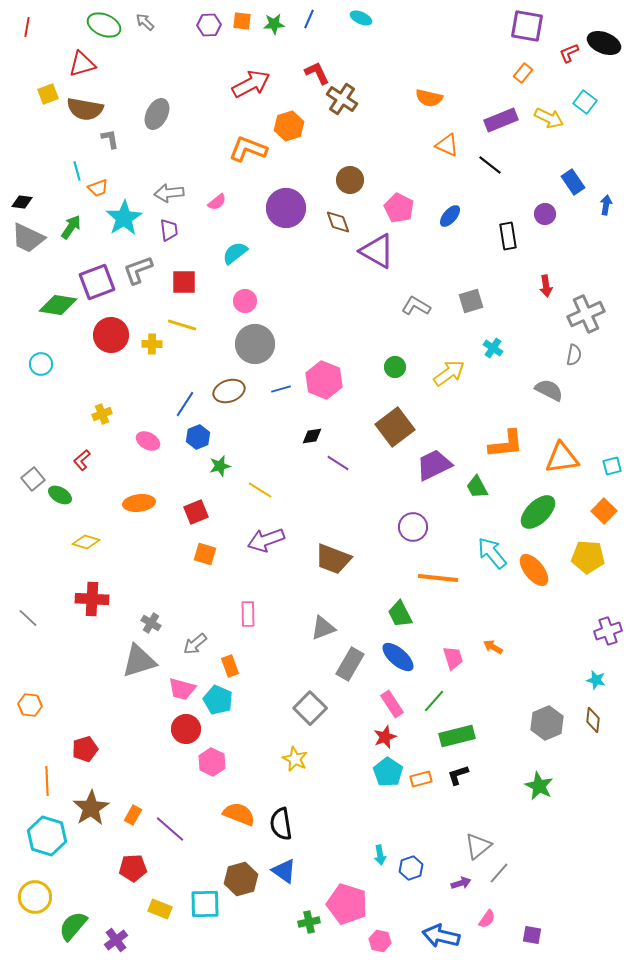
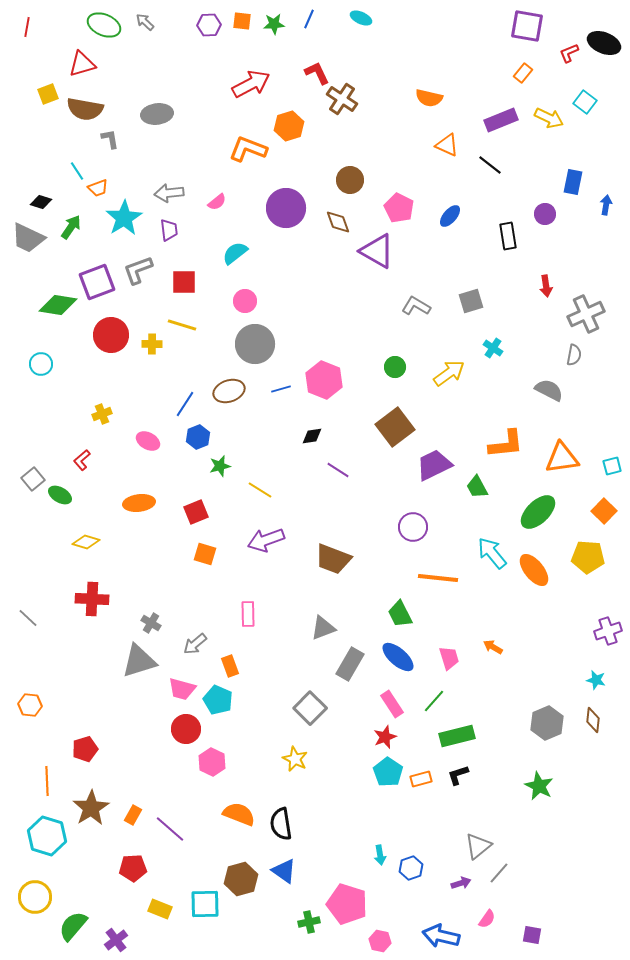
gray ellipse at (157, 114): rotated 56 degrees clockwise
cyan line at (77, 171): rotated 18 degrees counterclockwise
blue rectangle at (573, 182): rotated 45 degrees clockwise
black diamond at (22, 202): moved 19 px right; rotated 10 degrees clockwise
purple line at (338, 463): moved 7 px down
pink trapezoid at (453, 658): moved 4 px left
